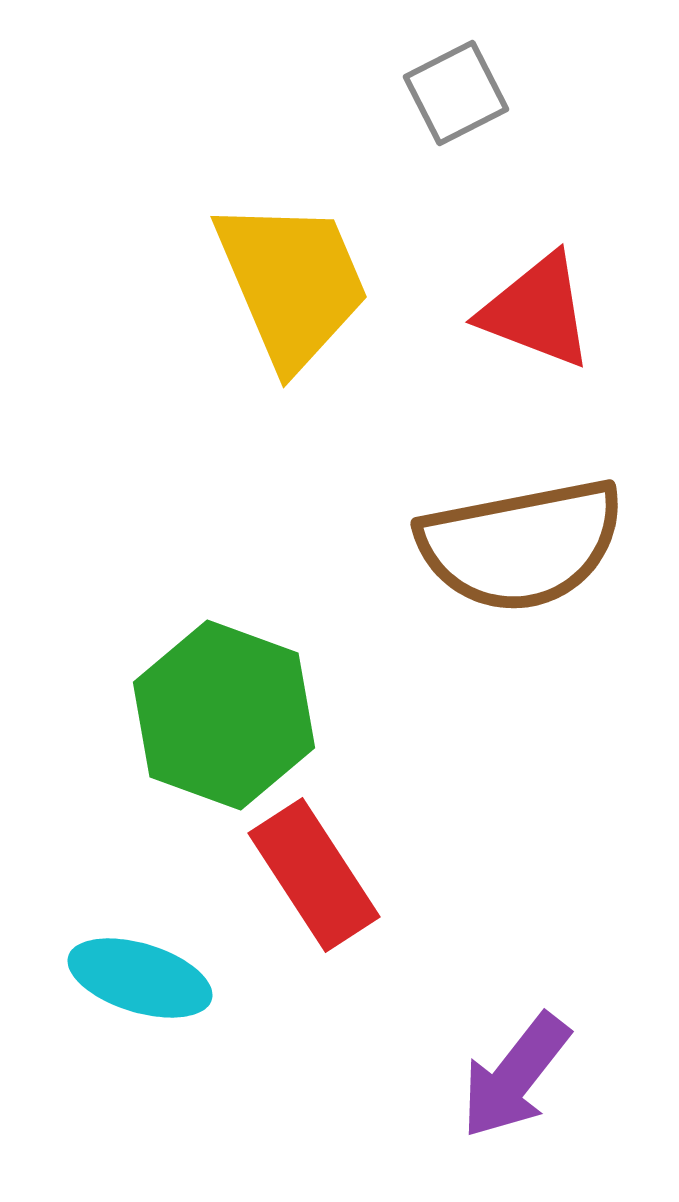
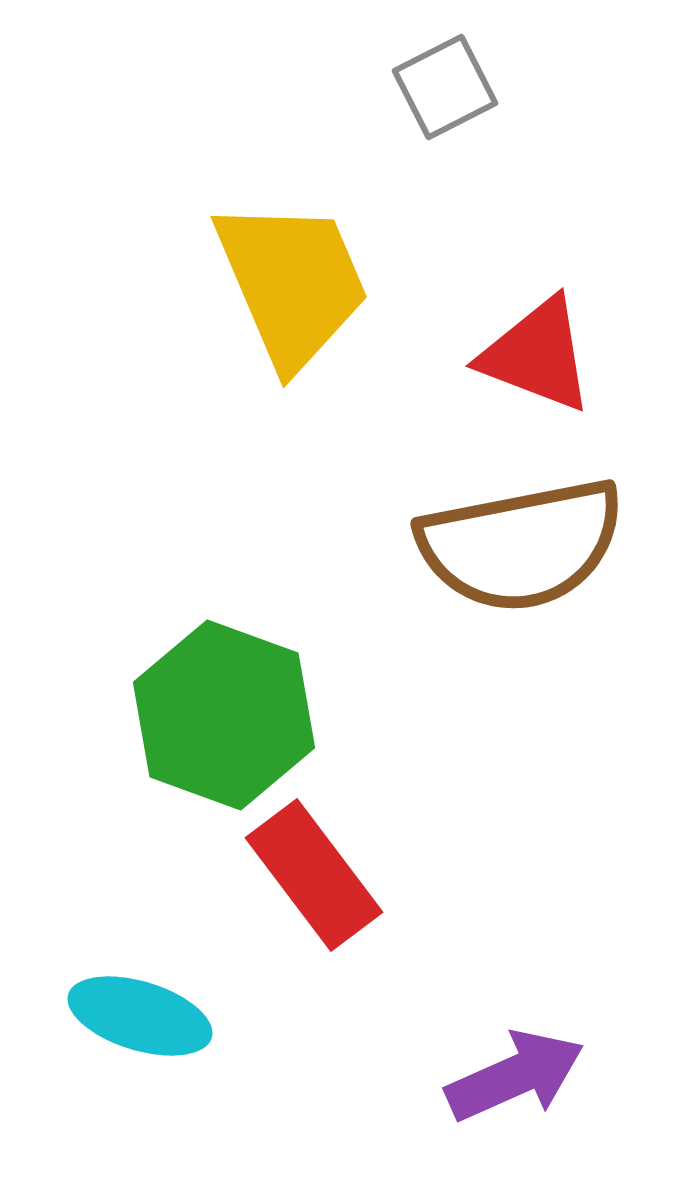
gray square: moved 11 px left, 6 px up
red triangle: moved 44 px down
red rectangle: rotated 4 degrees counterclockwise
cyan ellipse: moved 38 px down
purple arrow: rotated 152 degrees counterclockwise
